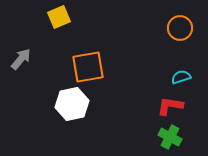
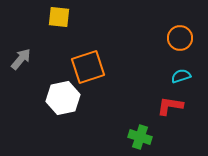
yellow square: rotated 30 degrees clockwise
orange circle: moved 10 px down
orange square: rotated 8 degrees counterclockwise
cyan semicircle: moved 1 px up
white hexagon: moved 9 px left, 6 px up
green cross: moved 30 px left; rotated 10 degrees counterclockwise
